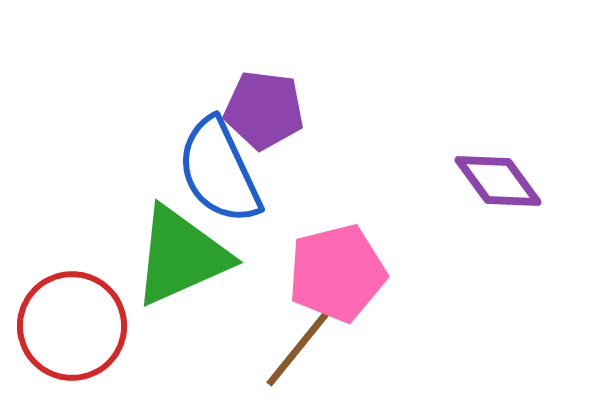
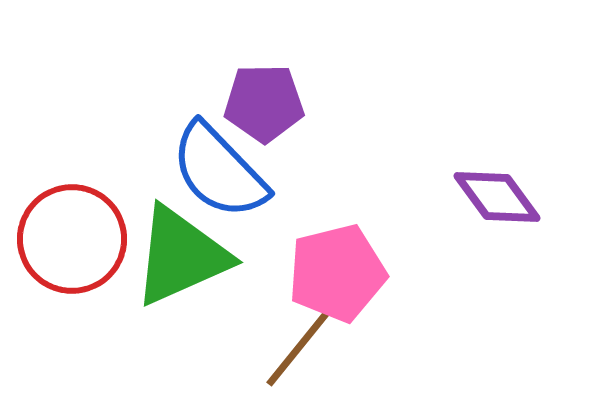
purple pentagon: moved 7 px up; rotated 8 degrees counterclockwise
blue semicircle: rotated 19 degrees counterclockwise
purple diamond: moved 1 px left, 16 px down
red circle: moved 87 px up
